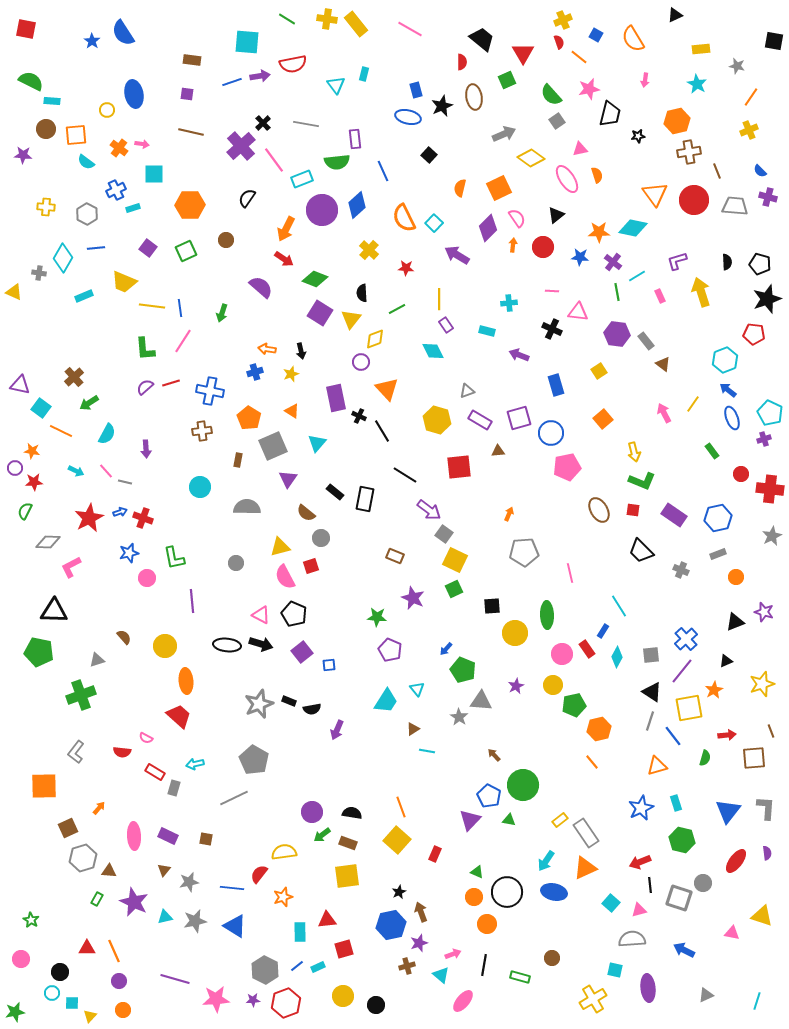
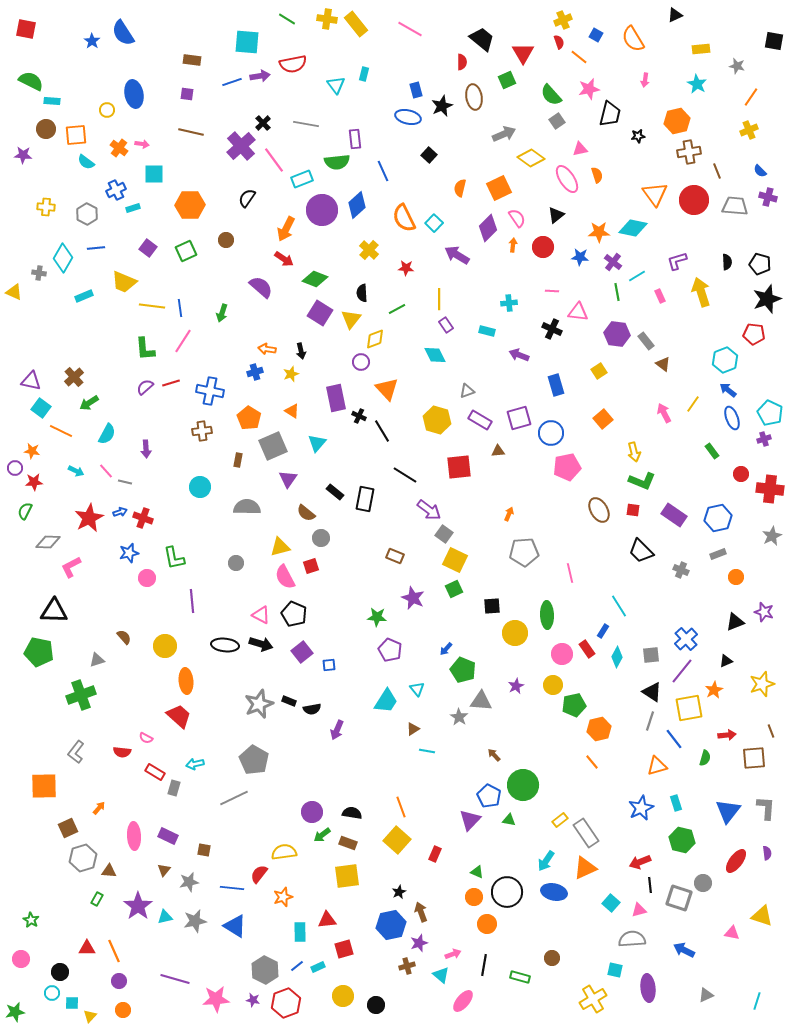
cyan diamond at (433, 351): moved 2 px right, 4 px down
purple triangle at (20, 385): moved 11 px right, 4 px up
black ellipse at (227, 645): moved 2 px left
blue line at (673, 736): moved 1 px right, 3 px down
brown square at (206, 839): moved 2 px left, 11 px down
purple star at (134, 902): moved 4 px right, 4 px down; rotated 12 degrees clockwise
purple star at (253, 1000): rotated 16 degrees clockwise
